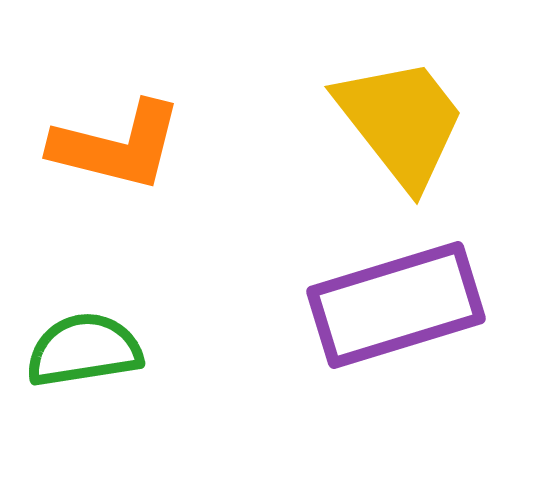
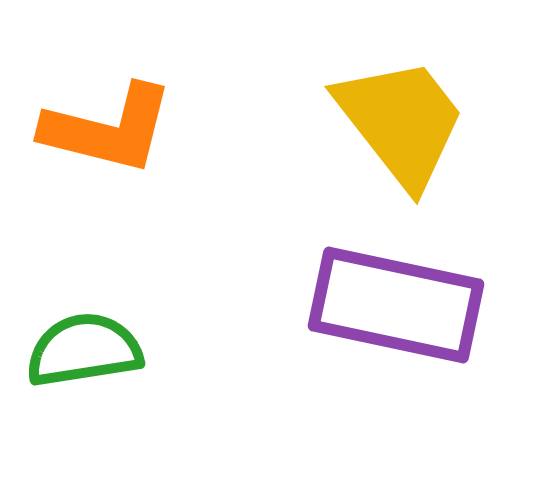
orange L-shape: moved 9 px left, 17 px up
purple rectangle: rotated 29 degrees clockwise
